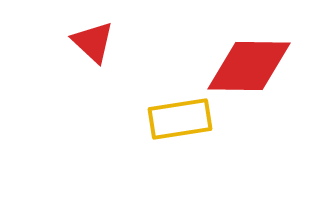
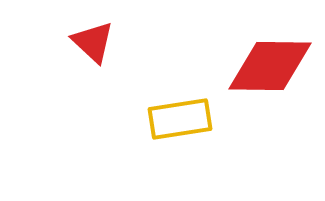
red diamond: moved 21 px right
